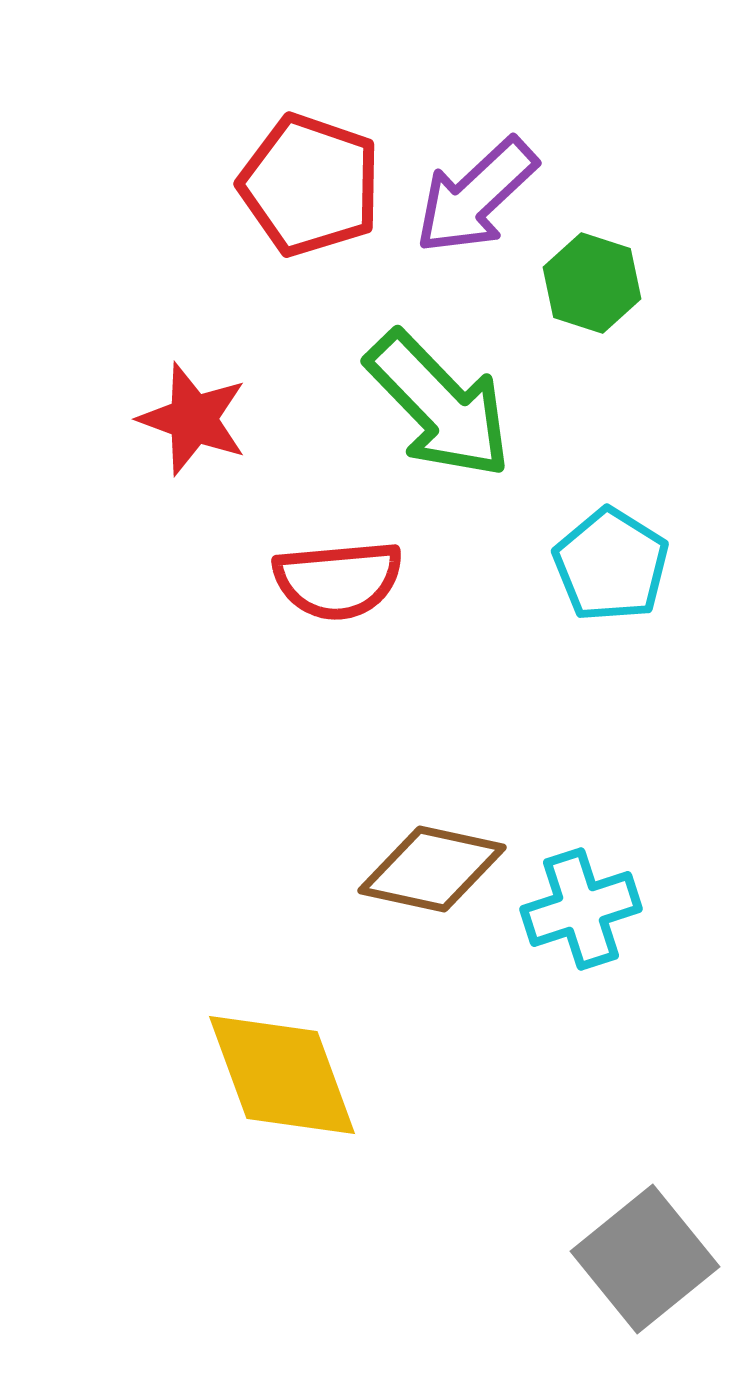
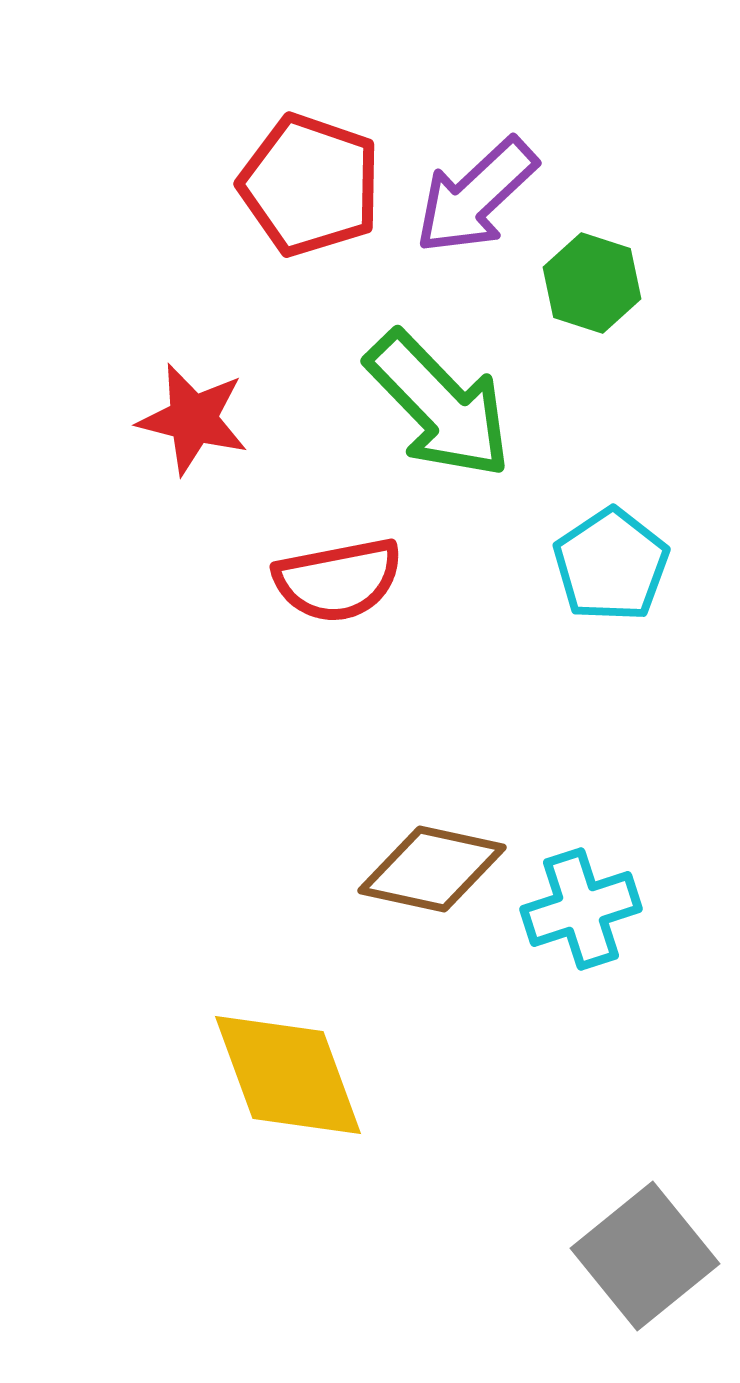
red star: rotated 6 degrees counterclockwise
cyan pentagon: rotated 6 degrees clockwise
red semicircle: rotated 6 degrees counterclockwise
yellow diamond: moved 6 px right
gray square: moved 3 px up
